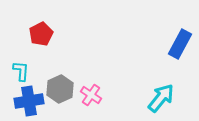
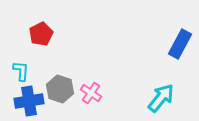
gray hexagon: rotated 16 degrees counterclockwise
pink cross: moved 2 px up
